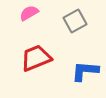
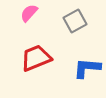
pink semicircle: rotated 18 degrees counterclockwise
blue L-shape: moved 2 px right, 3 px up
